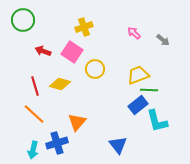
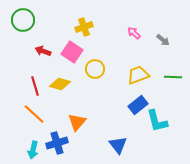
green line: moved 24 px right, 13 px up
